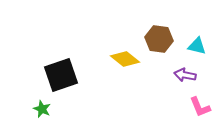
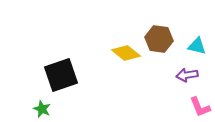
yellow diamond: moved 1 px right, 6 px up
purple arrow: moved 2 px right; rotated 20 degrees counterclockwise
